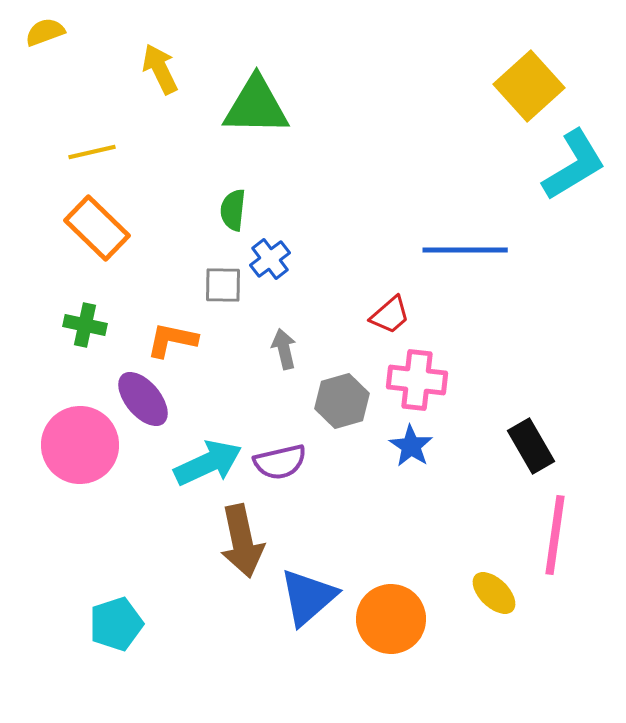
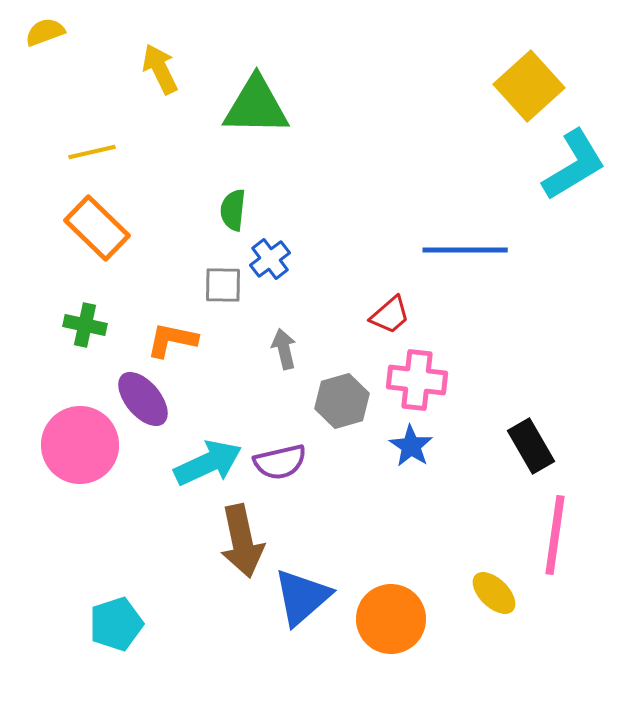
blue triangle: moved 6 px left
